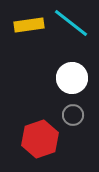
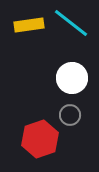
gray circle: moved 3 px left
